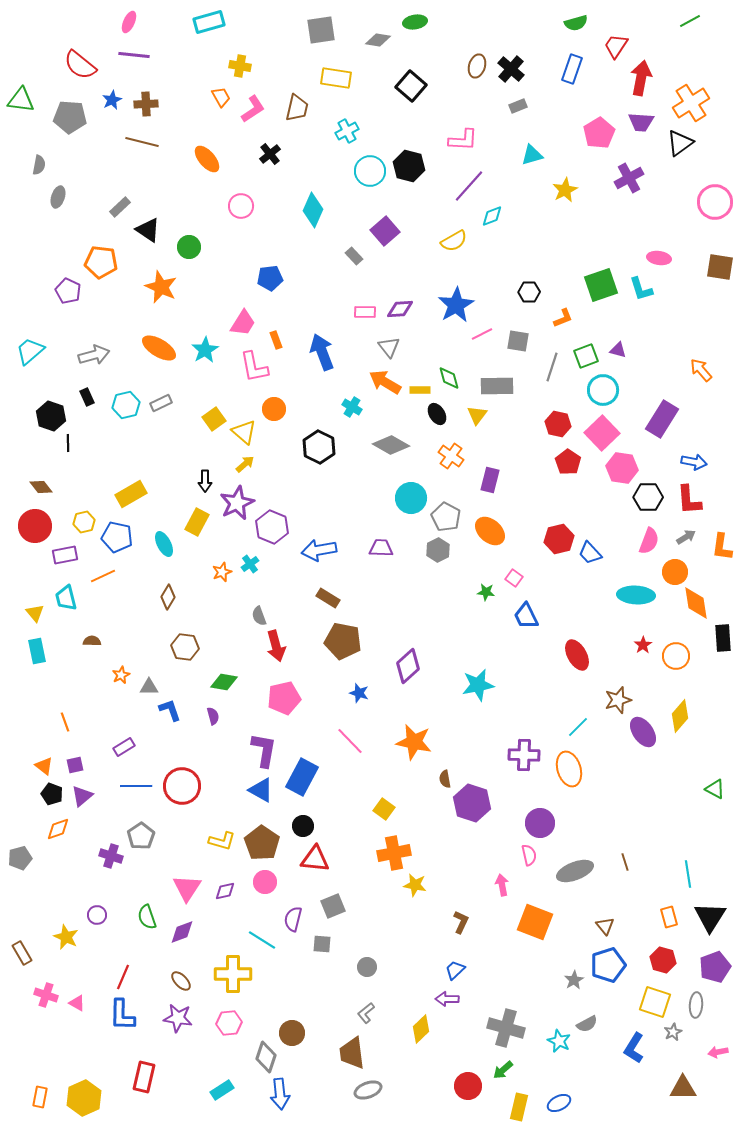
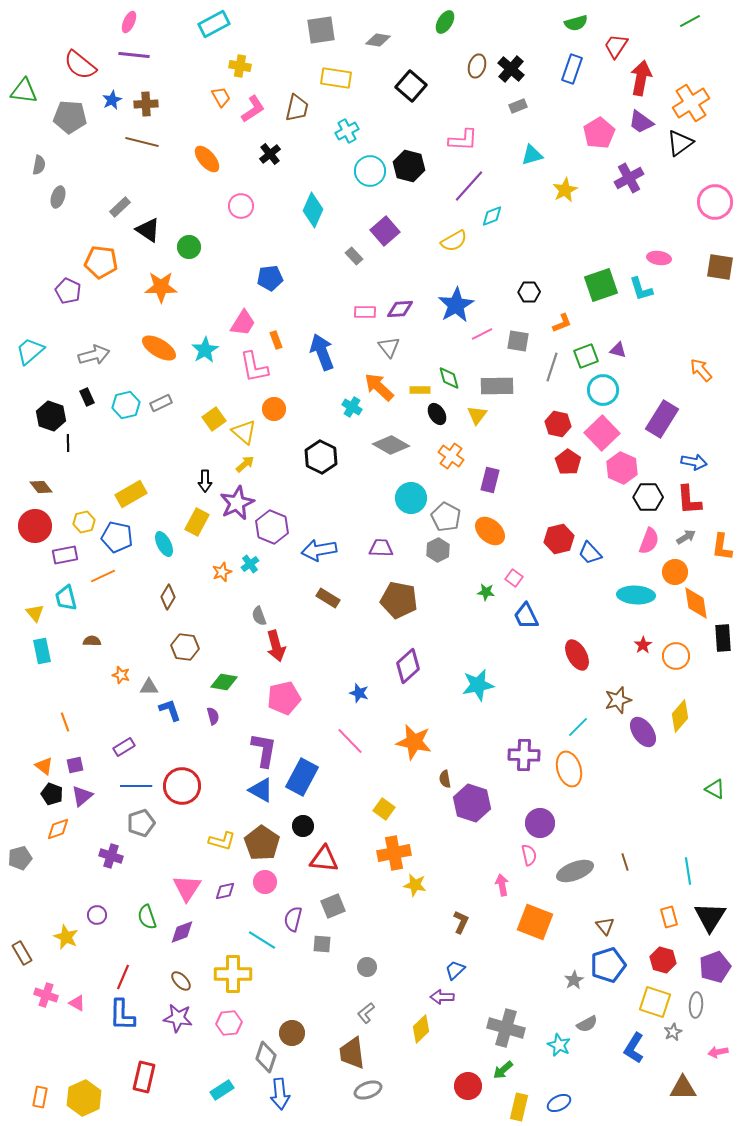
cyan rectangle at (209, 22): moved 5 px right, 2 px down; rotated 12 degrees counterclockwise
green ellipse at (415, 22): moved 30 px right; rotated 50 degrees counterclockwise
green triangle at (21, 100): moved 3 px right, 9 px up
purple trapezoid at (641, 122): rotated 32 degrees clockwise
orange star at (161, 287): rotated 24 degrees counterclockwise
orange L-shape at (563, 318): moved 1 px left, 5 px down
orange arrow at (385, 382): moved 6 px left, 5 px down; rotated 12 degrees clockwise
black hexagon at (319, 447): moved 2 px right, 10 px down
pink hexagon at (622, 468): rotated 16 degrees clockwise
brown pentagon at (343, 641): moved 56 px right, 41 px up
cyan rectangle at (37, 651): moved 5 px right
orange star at (121, 675): rotated 30 degrees counterclockwise
gray pentagon at (141, 836): moved 13 px up; rotated 16 degrees clockwise
red triangle at (315, 859): moved 9 px right
cyan line at (688, 874): moved 3 px up
purple arrow at (447, 999): moved 5 px left, 2 px up
cyan star at (559, 1041): moved 4 px down
